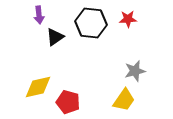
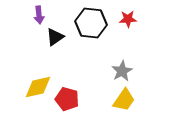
gray star: moved 13 px left; rotated 15 degrees counterclockwise
red pentagon: moved 1 px left, 3 px up
